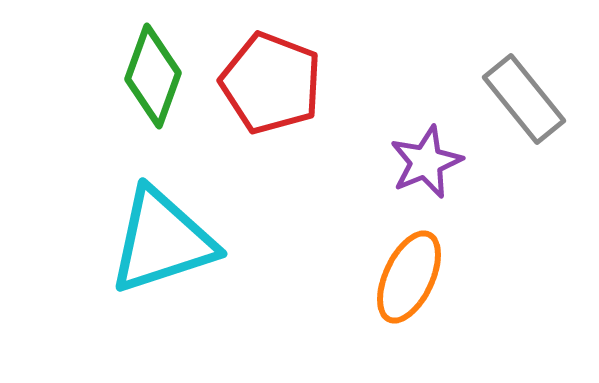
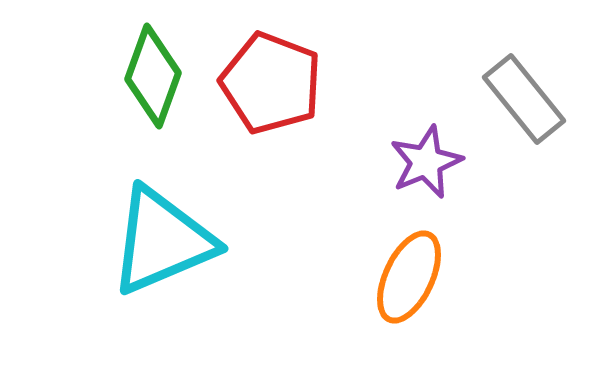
cyan triangle: rotated 5 degrees counterclockwise
